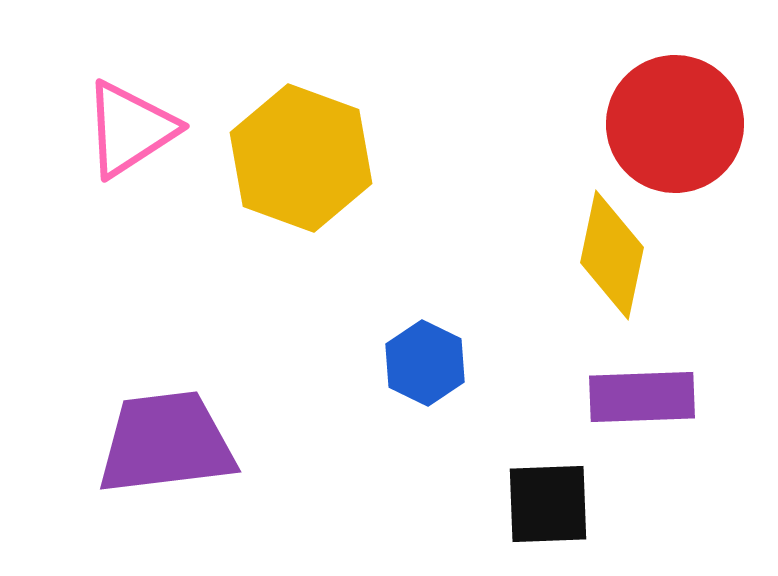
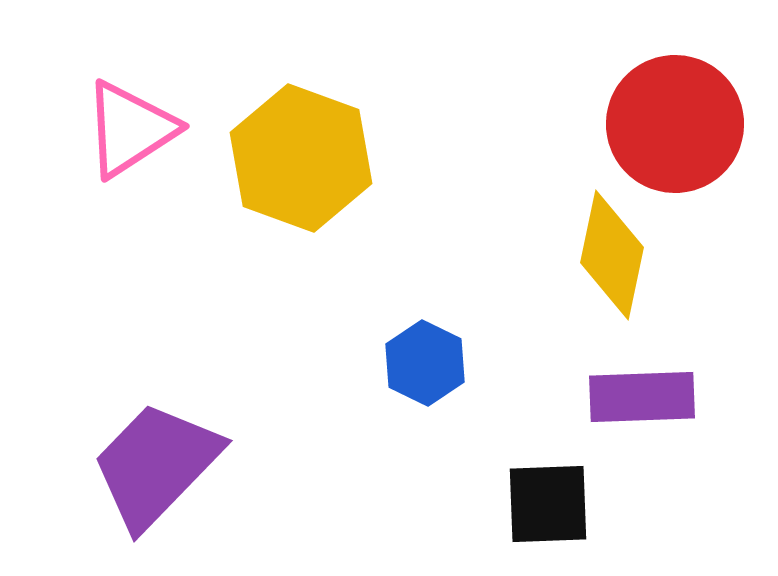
purple trapezoid: moved 10 px left, 22 px down; rotated 39 degrees counterclockwise
